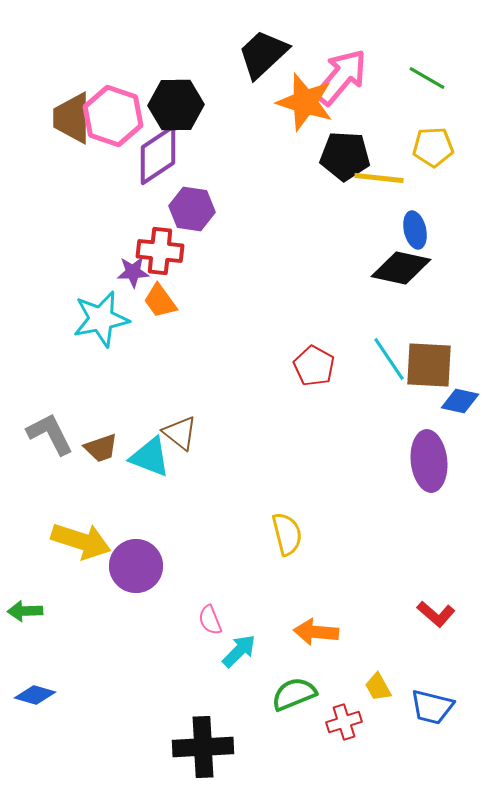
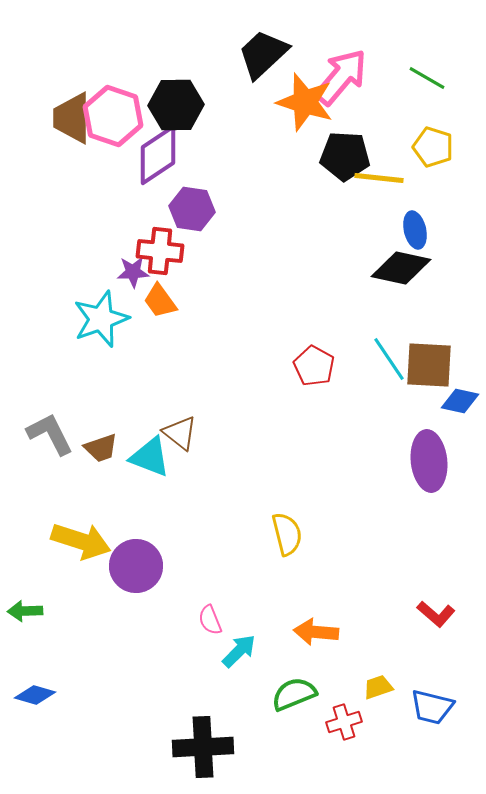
yellow pentagon at (433, 147): rotated 21 degrees clockwise
cyan star at (101, 319): rotated 8 degrees counterclockwise
yellow trapezoid at (378, 687): rotated 100 degrees clockwise
